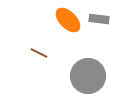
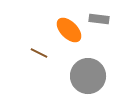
orange ellipse: moved 1 px right, 10 px down
